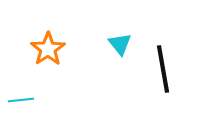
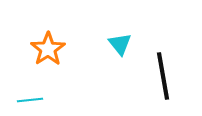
black line: moved 7 px down
cyan line: moved 9 px right
